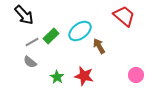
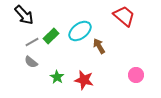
gray semicircle: moved 1 px right
red star: moved 4 px down
